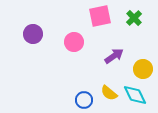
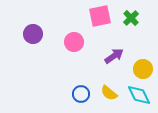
green cross: moved 3 px left
cyan diamond: moved 4 px right
blue circle: moved 3 px left, 6 px up
